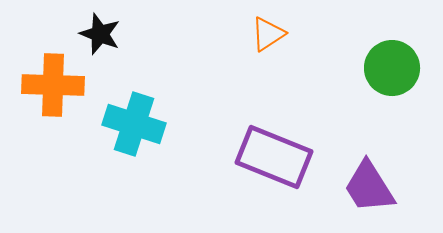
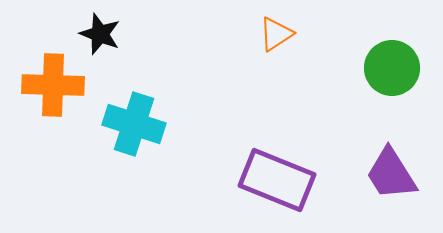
orange triangle: moved 8 px right
purple rectangle: moved 3 px right, 23 px down
purple trapezoid: moved 22 px right, 13 px up
